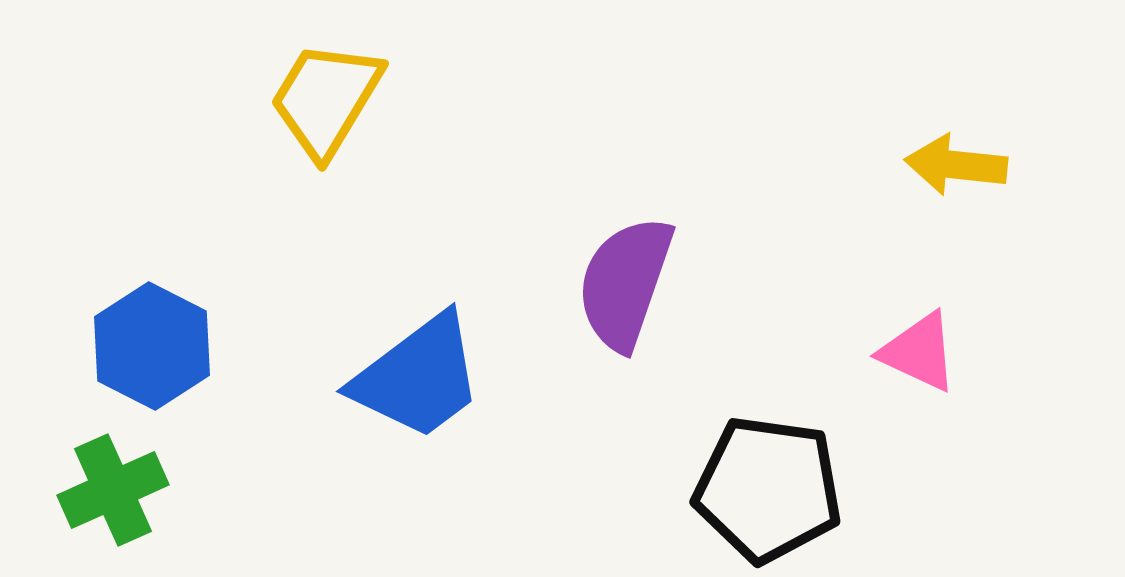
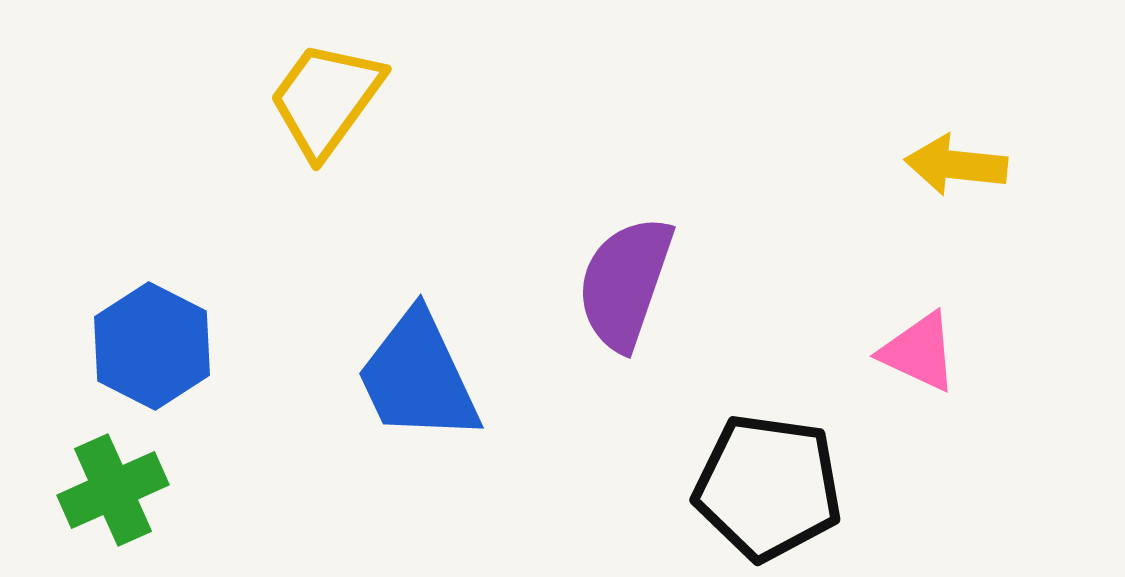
yellow trapezoid: rotated 5 degrees clockwise
blue trapezoid: rotated 102 degrees clockwise
black pentagon: moved 2 px up
